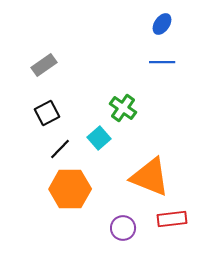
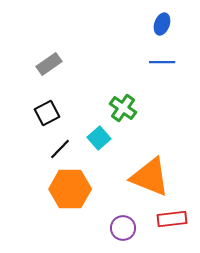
blue ellipse: rotated 15 degrees counterclockwise
gray rectangle: moved 5 px right, 1 px up
